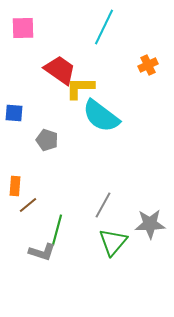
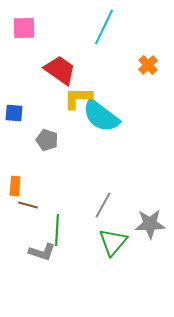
pink square: moved 1 px right
orange cross: rotated 18 degrees counterclockwise
yellow L-shape: moved 2 px left, 10 px down
brown line: rotated 54 degrees clockwise
green line: rotated 12 degrees counterclockwise
